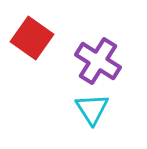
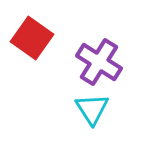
purple cross: moved 1 px right, 1 px down
